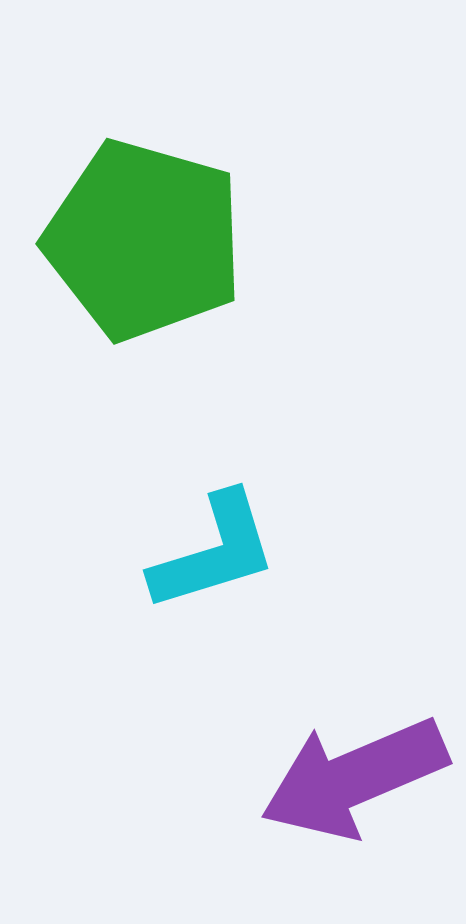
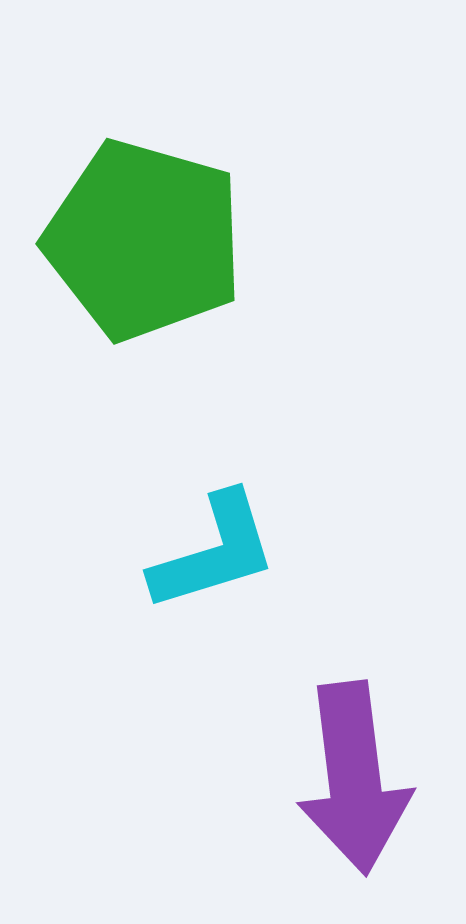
purple arrow: rotated 74 degrees counterclockwise
